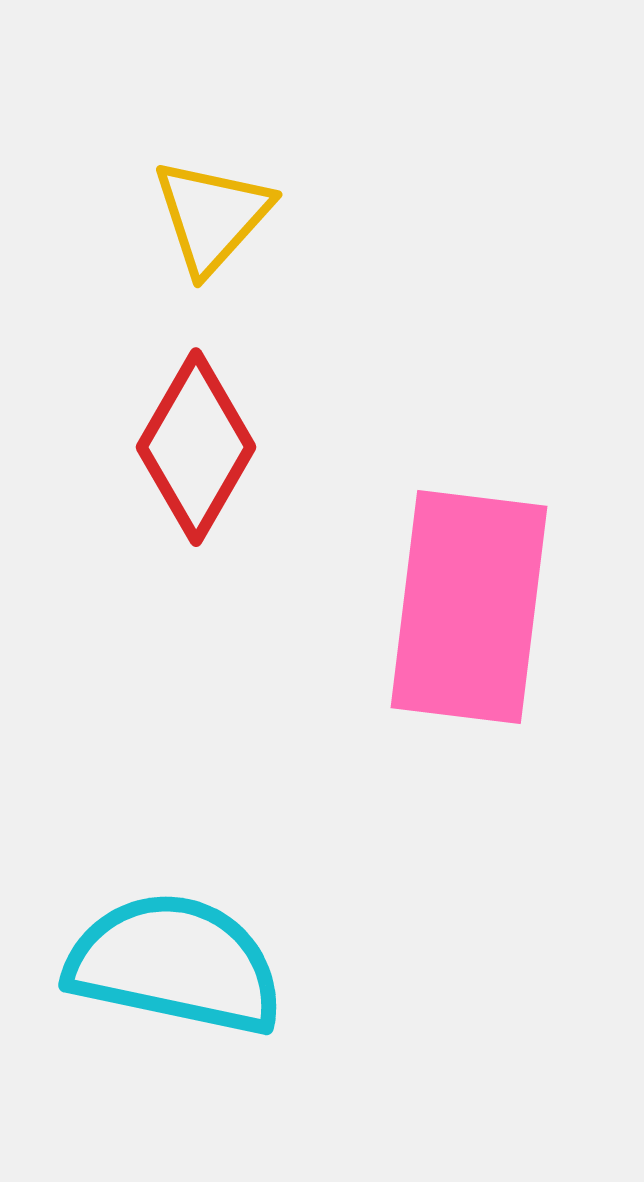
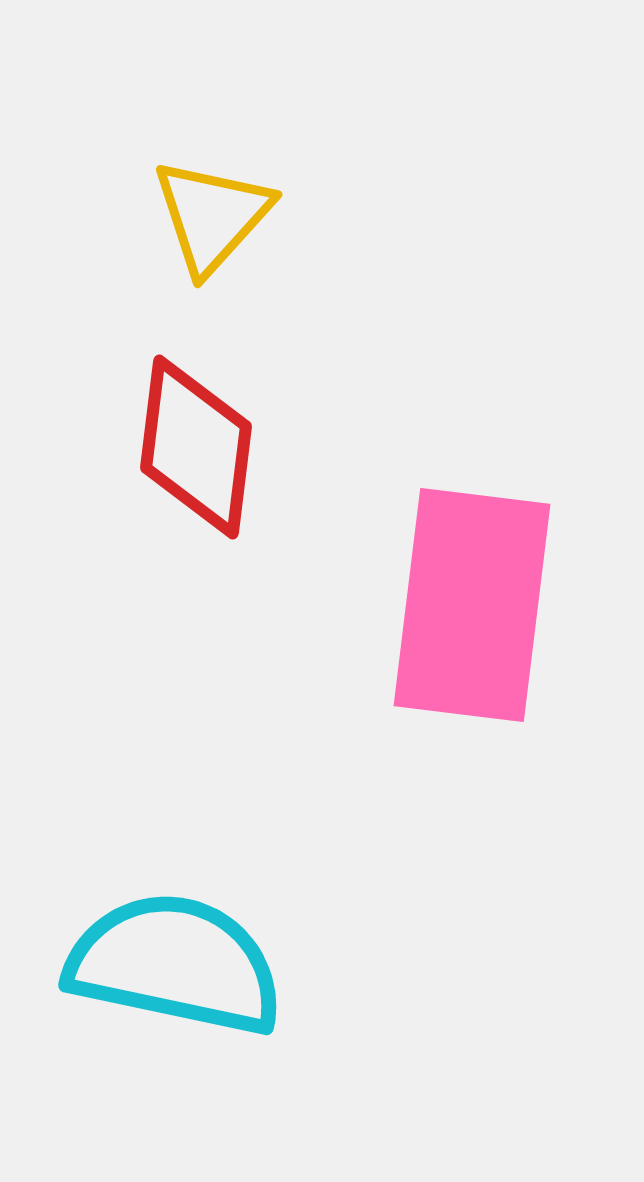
red diamond: rotated 23 degrees counterclockwise
pink rectangle: moved 3 px right, 2 px up
